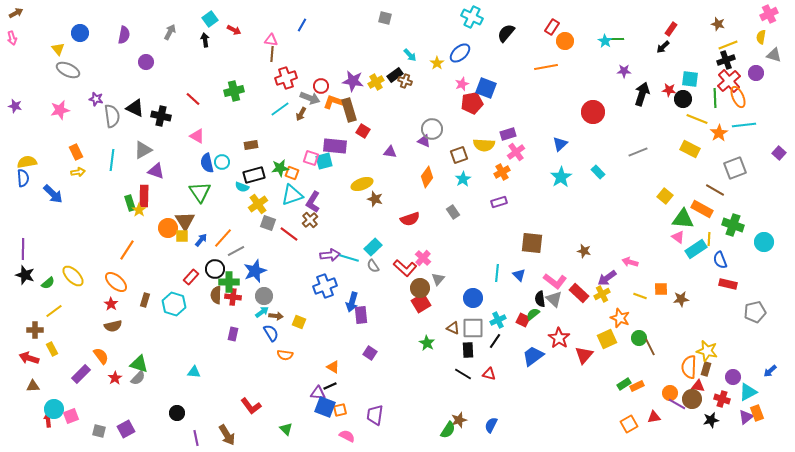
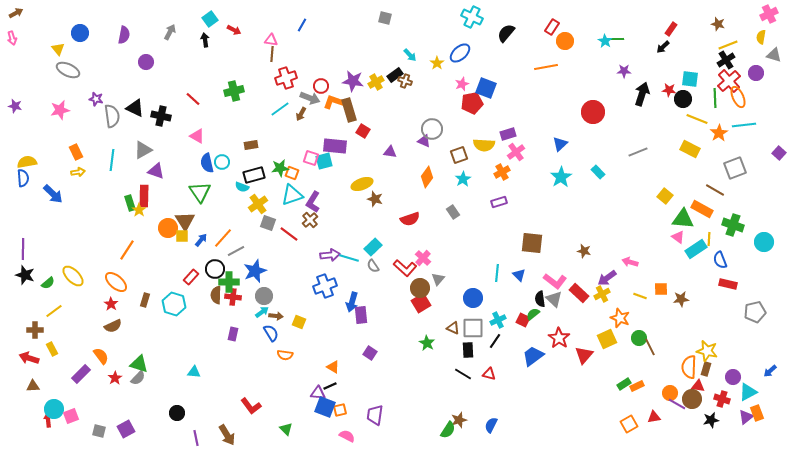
black cross at (726, 60): rotated 12 degrees counterclockwise
brown semicircle at (113, 326): rotated 12 degrees counterclockwise
